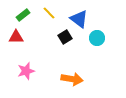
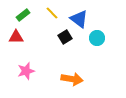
yellow line: moved 3 px right
